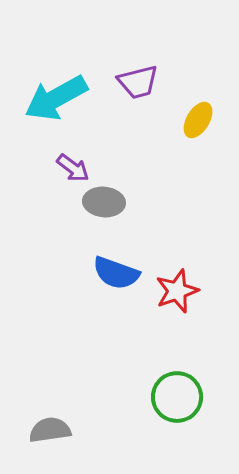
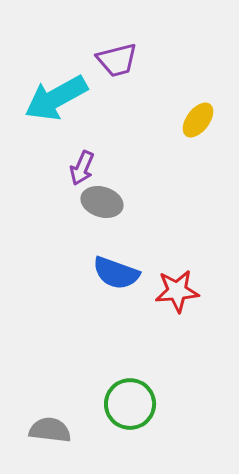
purple trapezoid: moved 21 px left, 22 px up
yellow ellipse: rotated 6 degrees clockwise
purple arrow: moved 9 px right; rotated 76 degrees clockwise
gray ellipse: moved 2 px left; rotated 12 degrees clockwise
red star: rotated 15 degrees clockwise
green circle: moved 47 px left, 7 px down
gray semicircle: rotated 15 degrees clockwise
